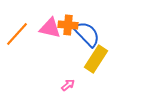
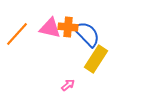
orange cross: moved 2 px down
